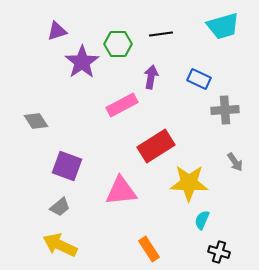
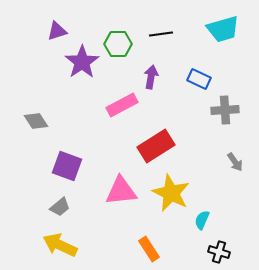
cyan trapezoid: moved 3 px down
yellow star: moved 18 px left, 10 px down; rotated 24 degrees clockwise
